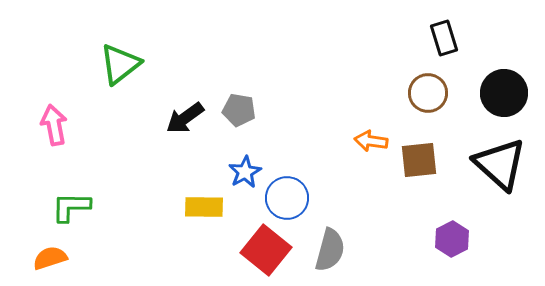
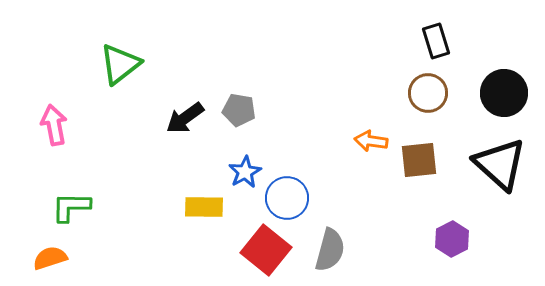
black rectangle: moved 8 px left, 3 px down
